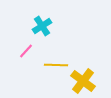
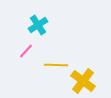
cyan cross: moved 4 px left, 1 px up
